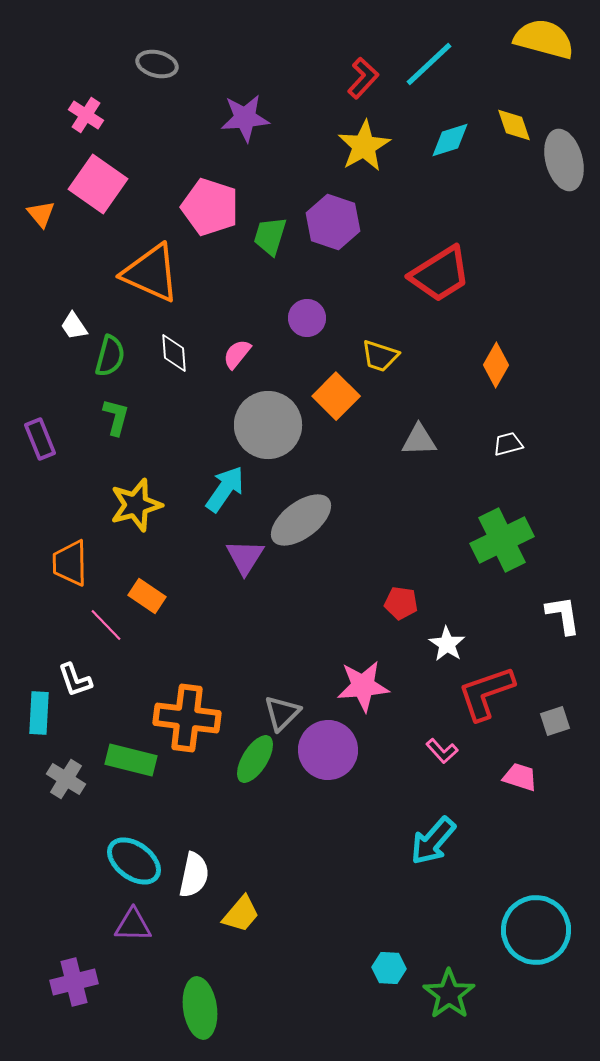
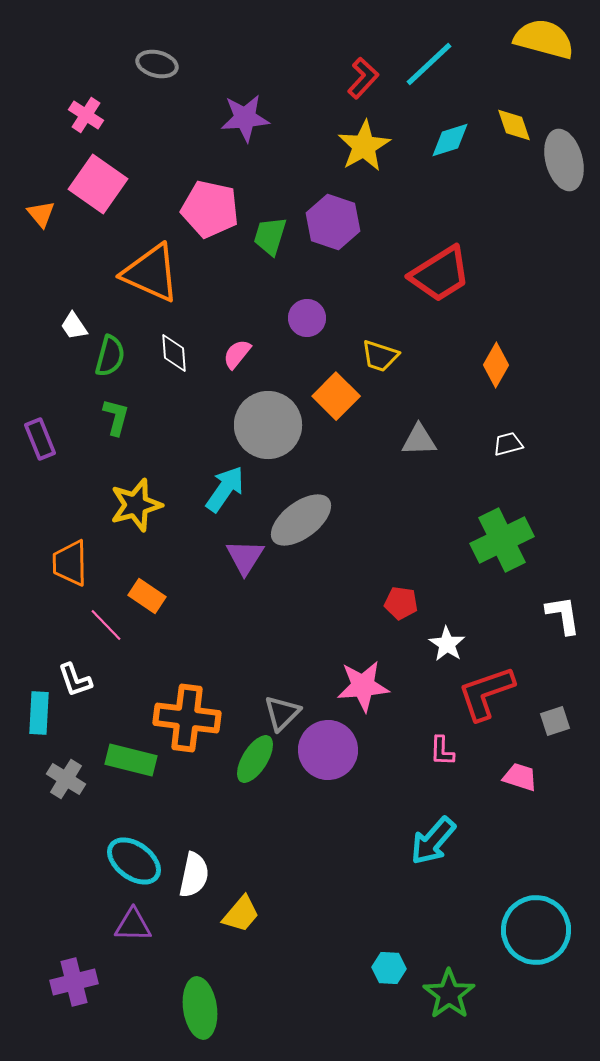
pink pentagon at (210, 207): moved 2 px down; rotated 6 degrees counterclockwise
pink L-shape at (442, 751): rotated 44 degrees clockwise
